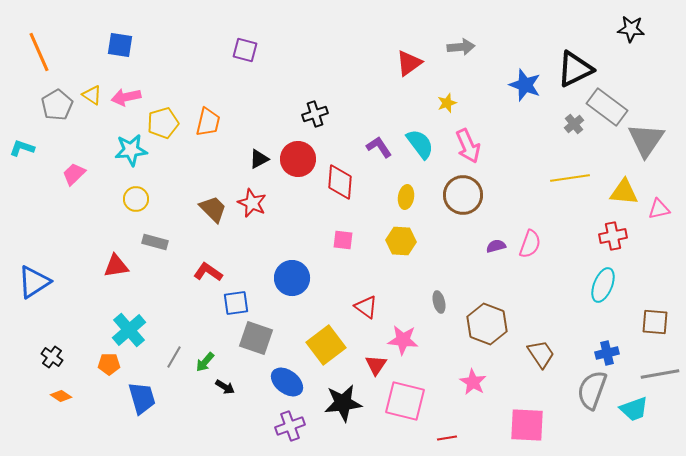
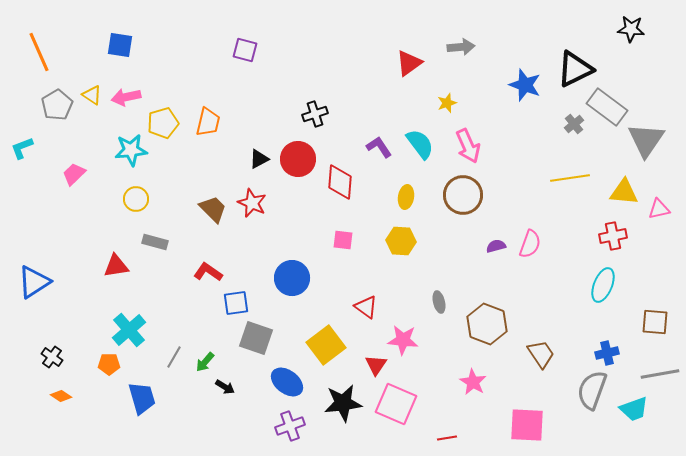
cyan L-shape at (22, 148): rotated 40 degrees counterclockwise
pink square at (405, 401): moved 9 px left, 3 px down; rotated 9 degrees clockwise
